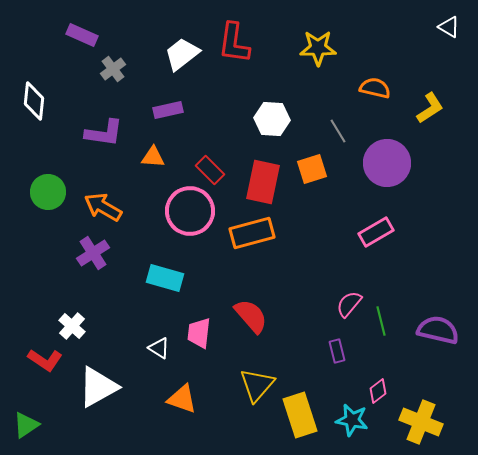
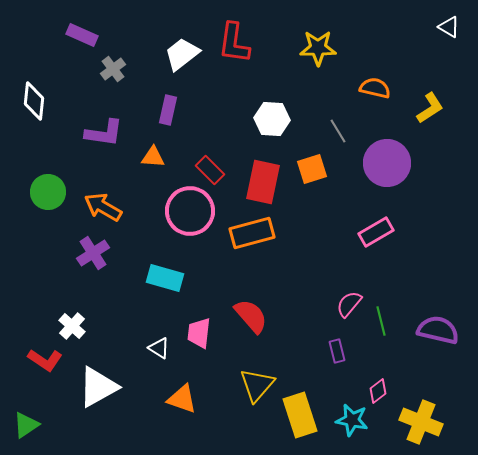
purple rectangle at (168, 110): rotated 64 degrees counterclockwise
